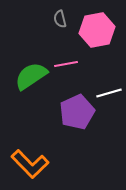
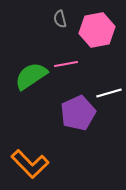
purple pentagon: moved 1 px right, 1 px down
